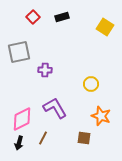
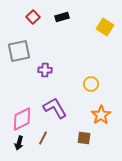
gray square: moved 1 px up
orange star: moved 1 px up; rotated 18 degrees clockwise
